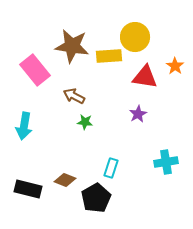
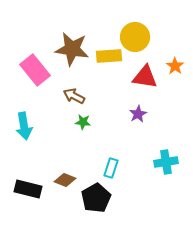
brown star: moved 3 px down
green star: moved 2 px left
cyan arrow: rotated 20 degrees counterclockwise
